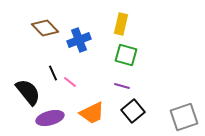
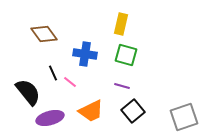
brown diamond: moved 1 px left, 6 px down; rotated 8 degrees clockwise
blue cross: moved 6 px right, 14 px down; rotated 30 degrees clockwise
orange trapezoid: moved 1 px left, 2 px up
